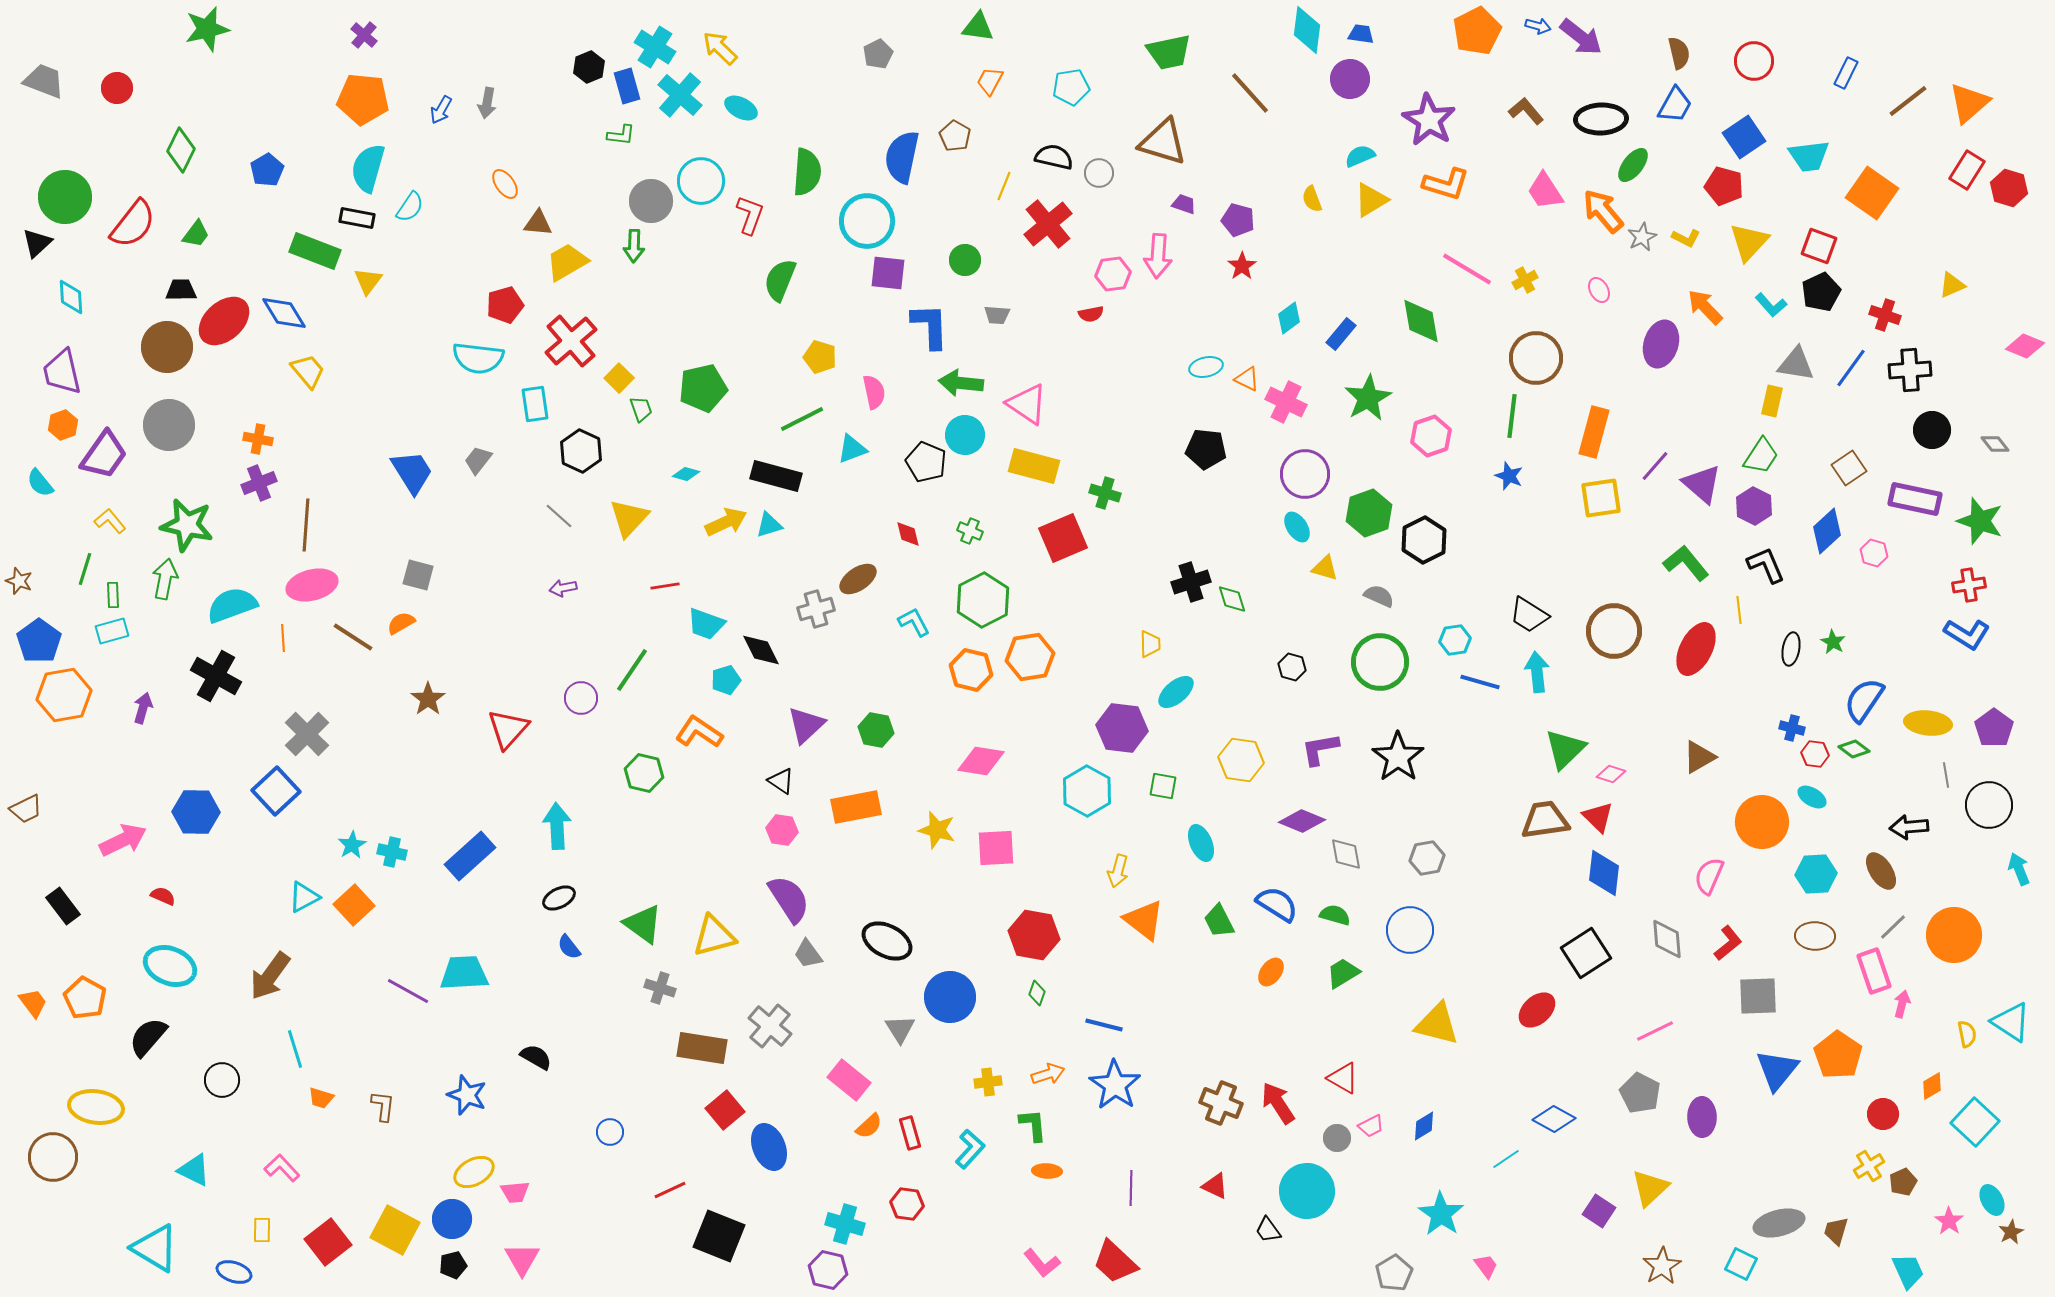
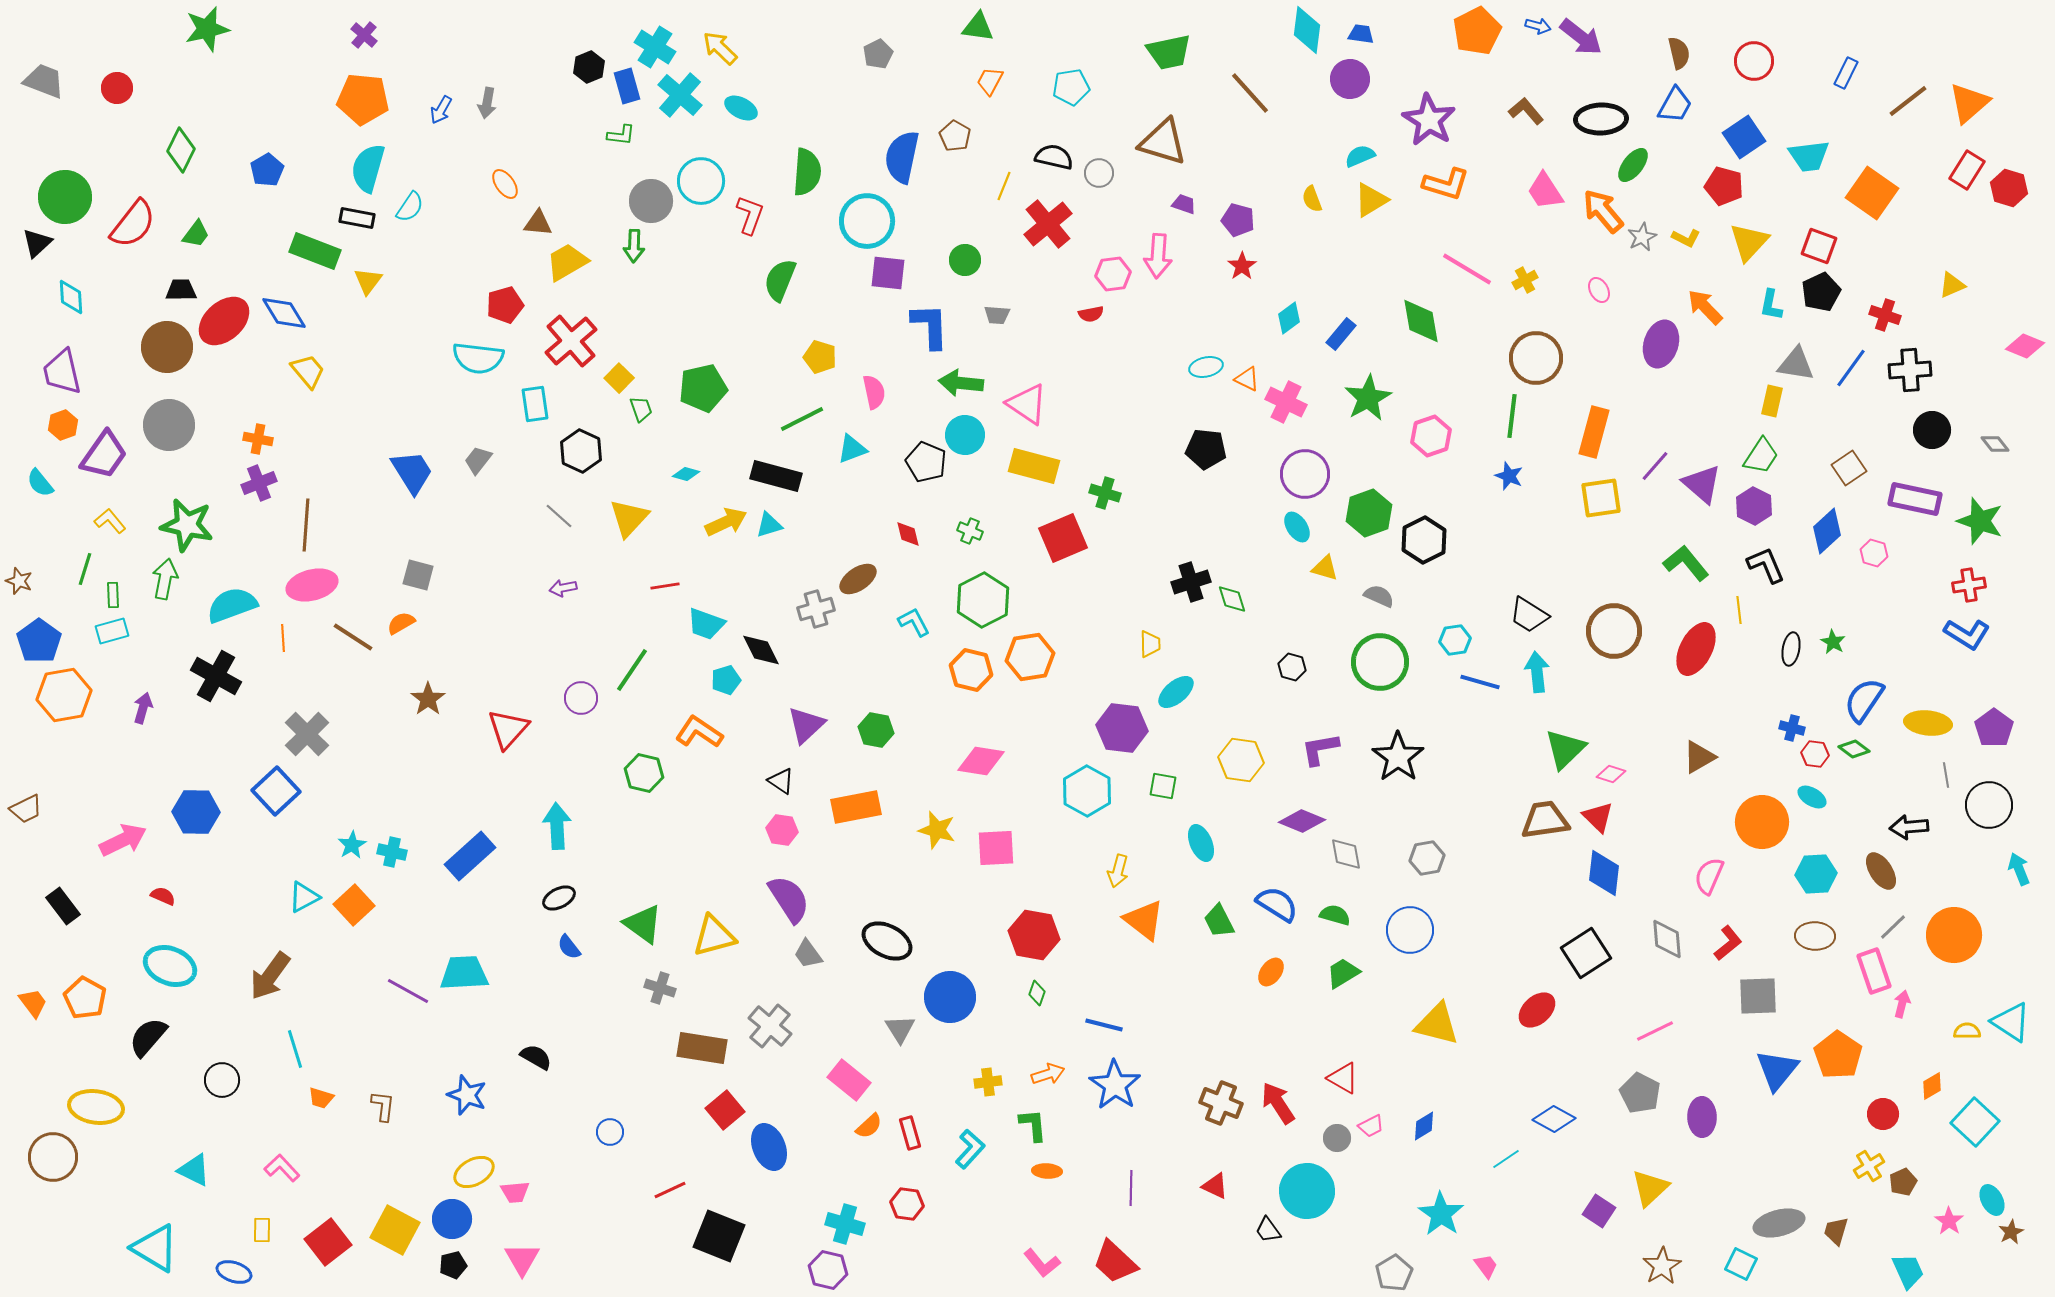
cyan L-shape at (1771, 305): rotated 52 degrees clockwise
yellow semicircle at (1967, 1034): moved 3 px up; rotated 80 degrees counterclockwise
